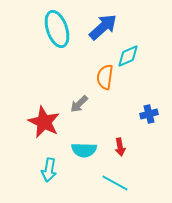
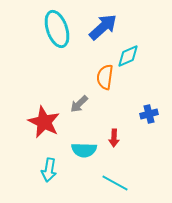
red arrow: moved 6 px left, 9 px up; rotated 12 degrees clockwise
